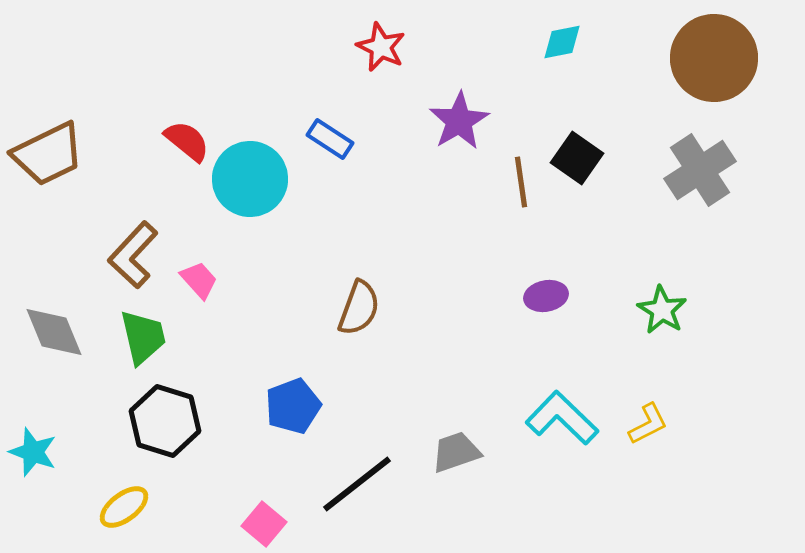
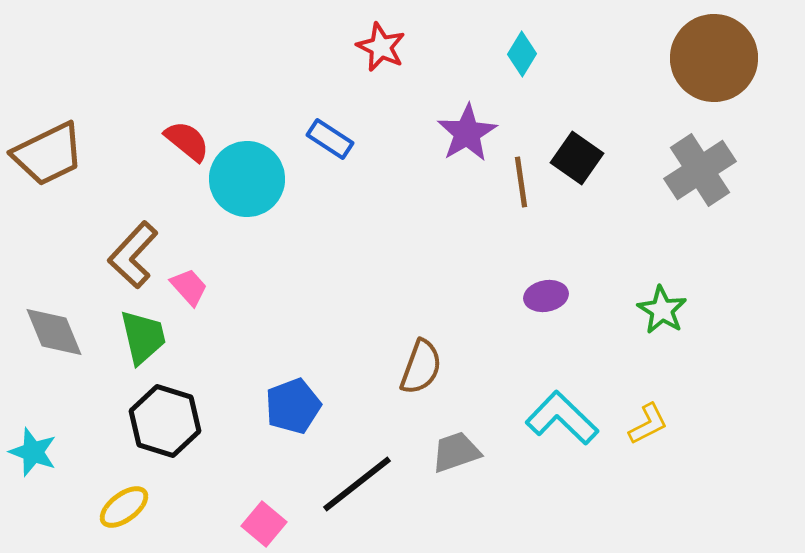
cyan diamond: moved 40 px left, 12 px down; rotated 48 degrees counterclockwise
purple star: moved 8 px right, 12 px down
cyan circle: moved 3 px left
pink trapezoid: moved 10 px left, 7 px down
brown semicircle: moved 62 px right, 59 px down
